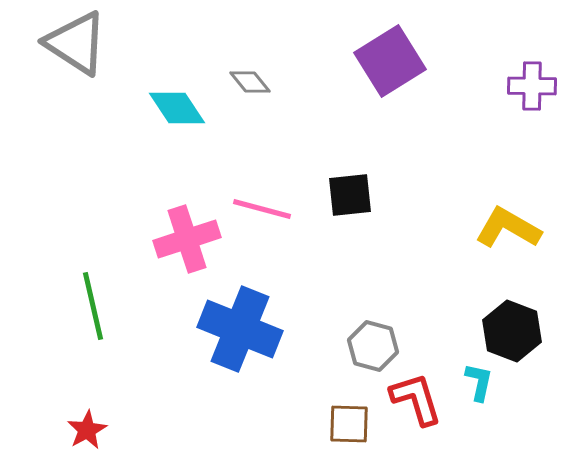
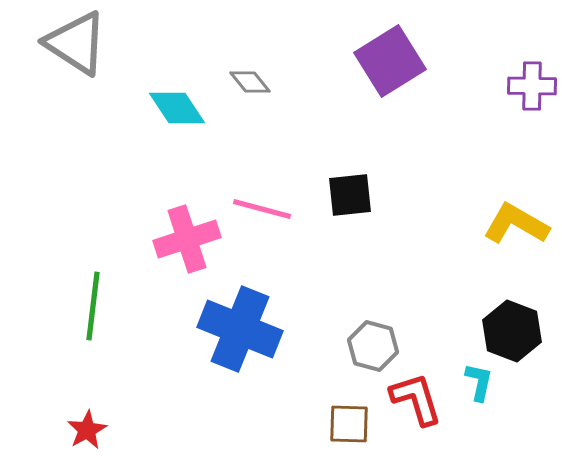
yellow L-shape: moved 8 px right, 4 px up
green line: rotated 20 degrees clockwise
